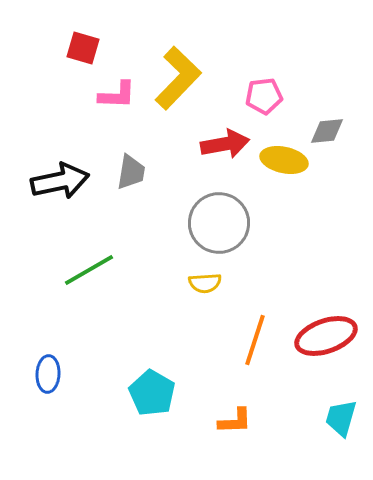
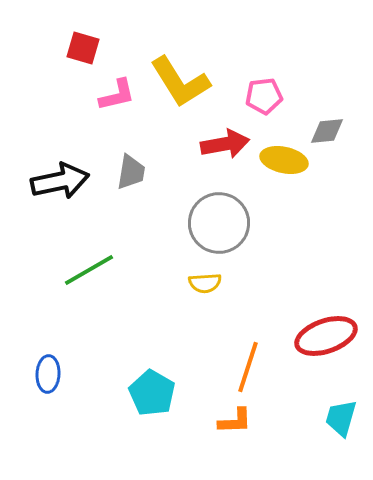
yellow L-shape: moved 2 px right, 4 px down; rotated 104 degrees clockwise
pink L-shape: rotated 15 degrees counterclockwise
orange line: moved 7 px left, 27 px down
